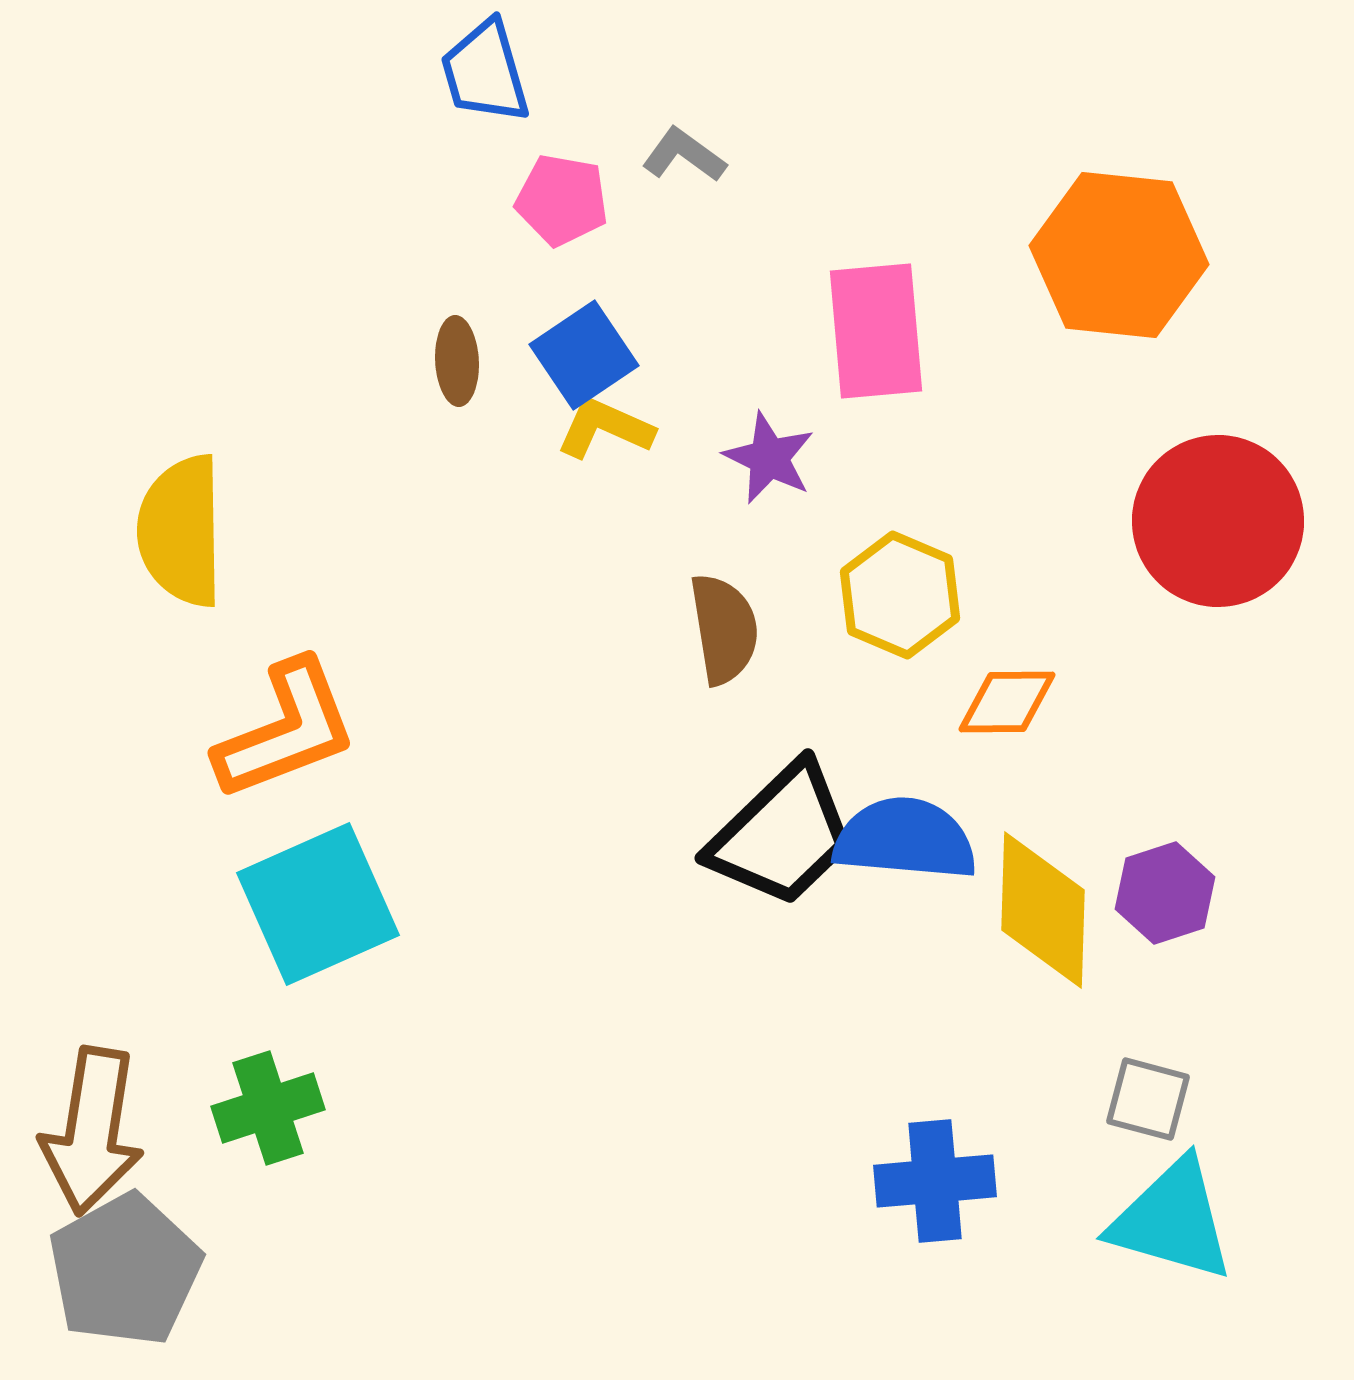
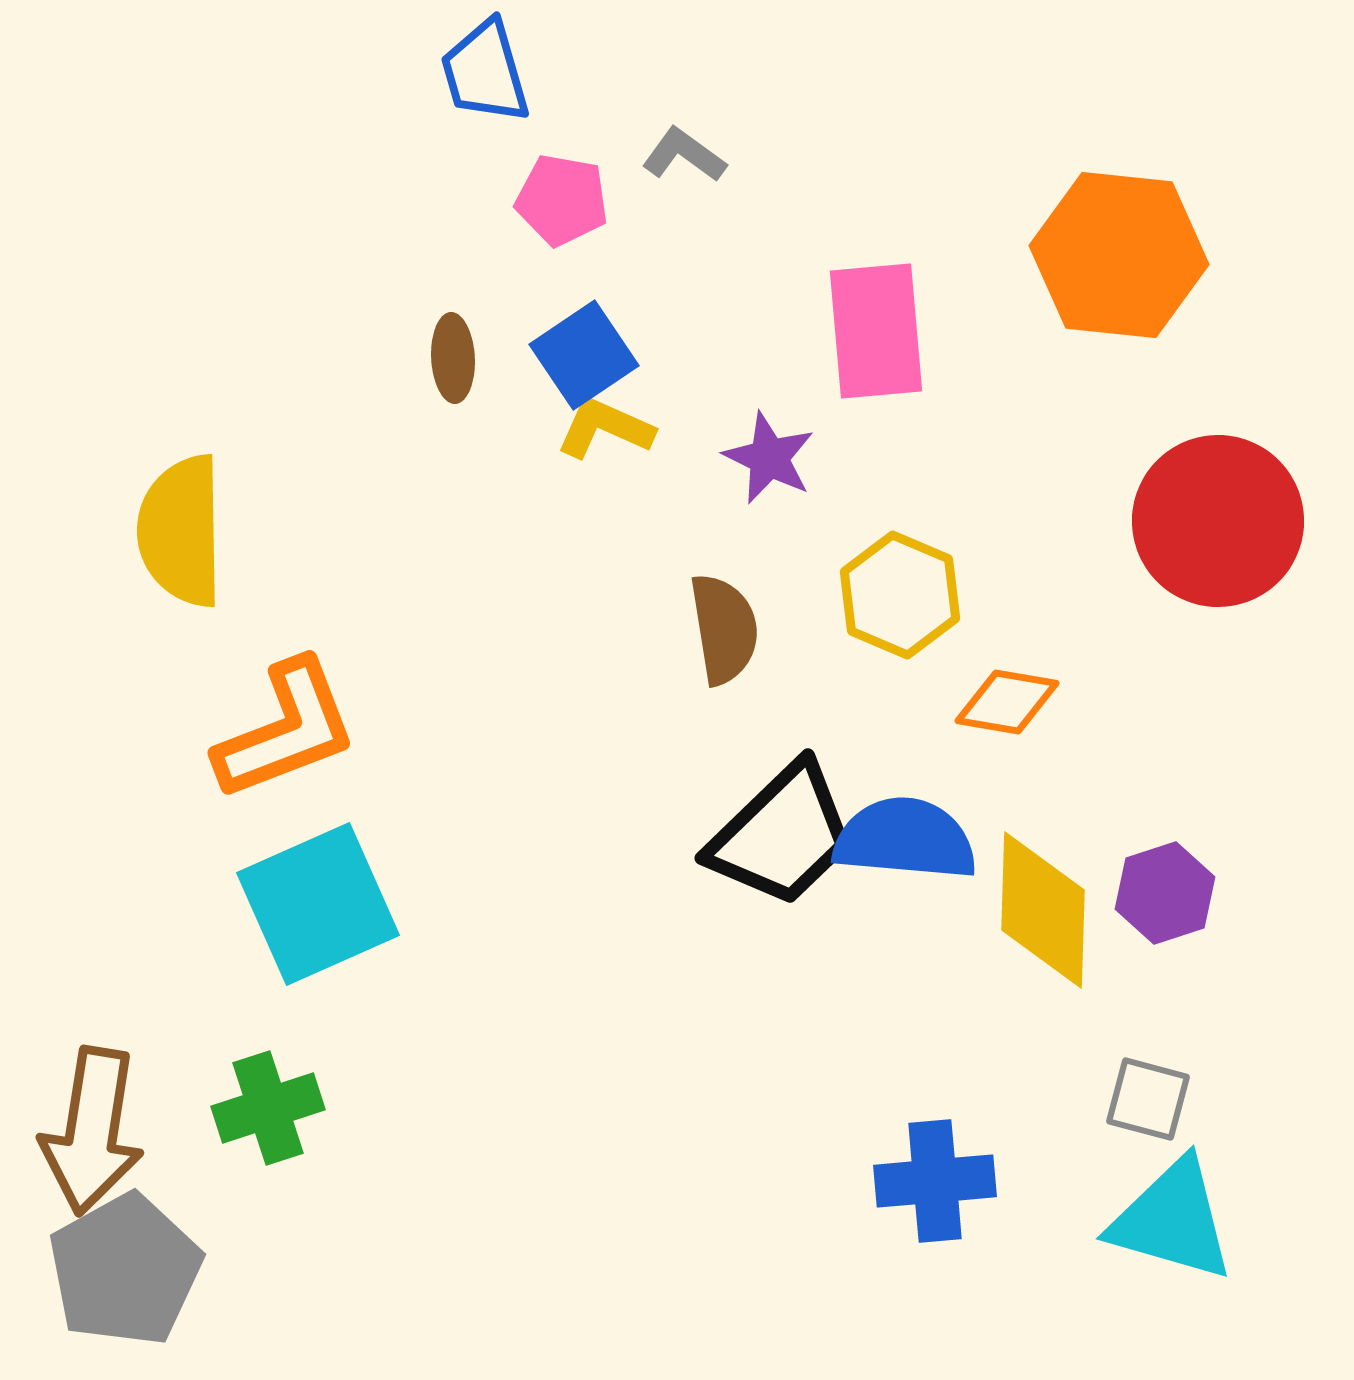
brown ellipse: moved 4 px left, 3 px up
orange diamond: rotated 10 degrees clockwise
